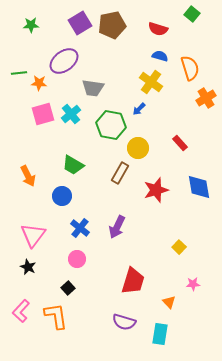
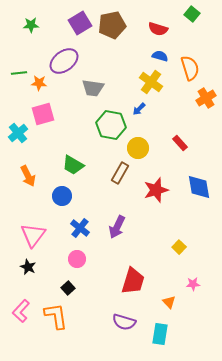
cyan cross: moved 53 px left, 19 px down
